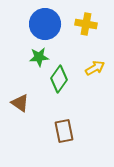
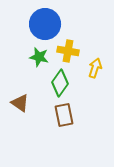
yellow cross: moved 18 px left, 27 px down
green star: rotated 18 degrees clockwise
yellow arrow: rotated 42 degrees counterclockwise
green diamond: moved 1 px right, 4 px down
brown rectangle: moved 16 px up
